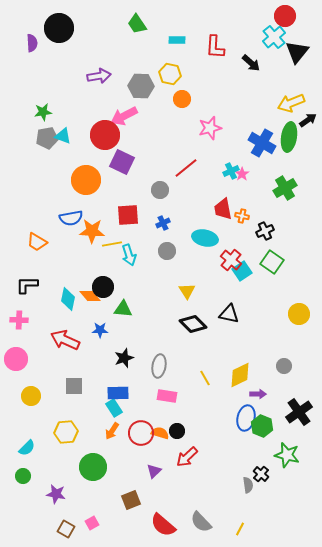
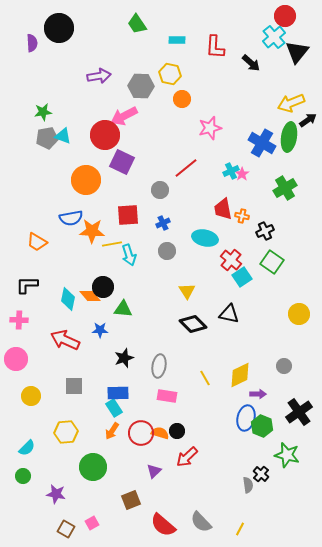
cyan square at (242, 271): moved 6 px down
